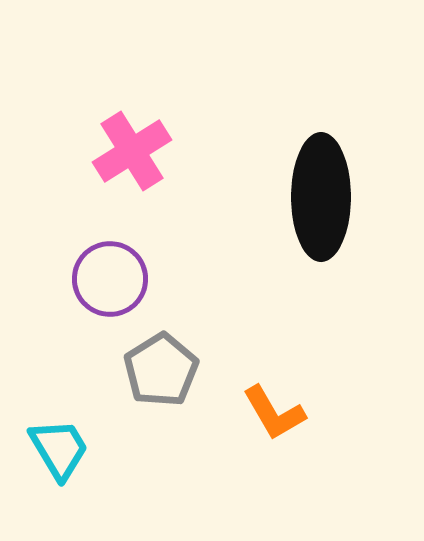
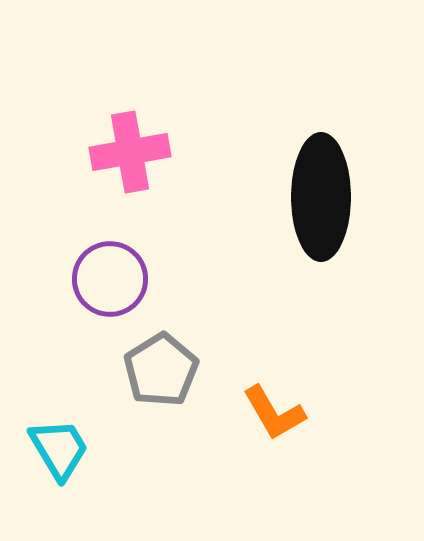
pink cross: moved 2 px left, 1 px down; rotated 22 degrees clockwise
